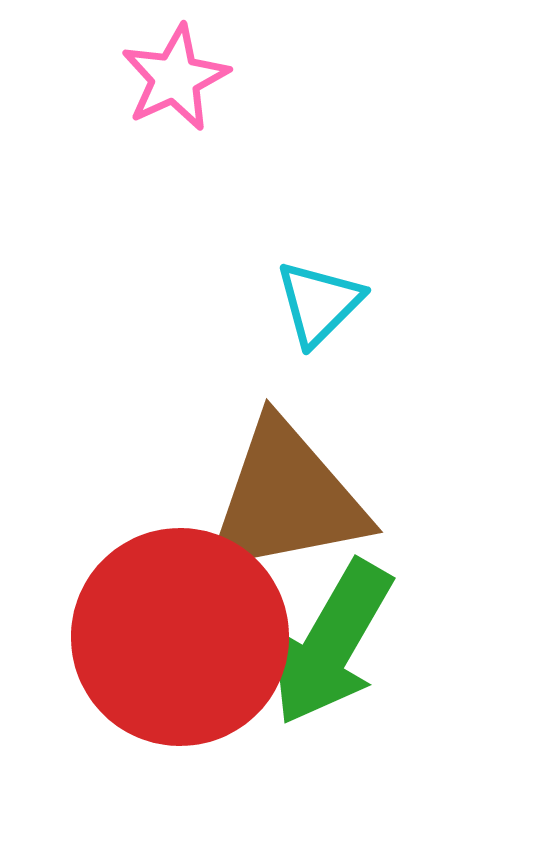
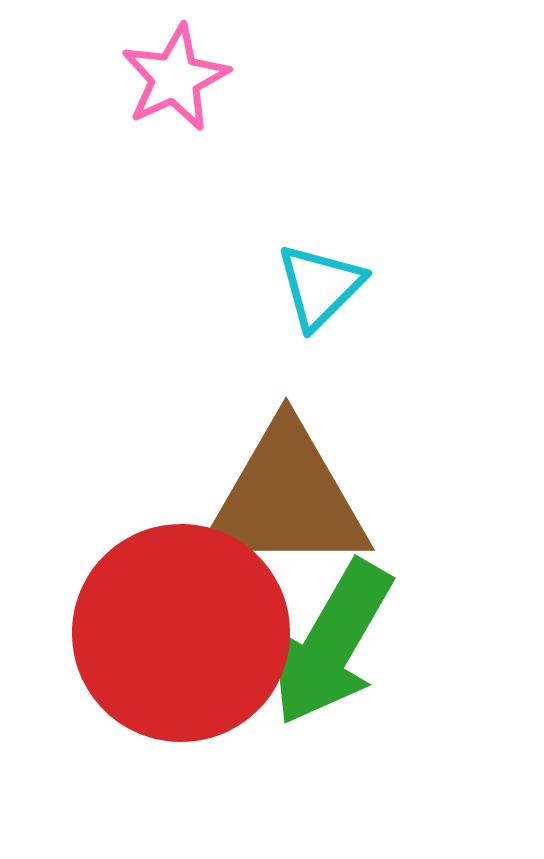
cyan triangle: moved 1 px right, 17 px up
brown triangle: rotated 11 degrees clockwise
red circle: moved 1 px right, 4 px up
